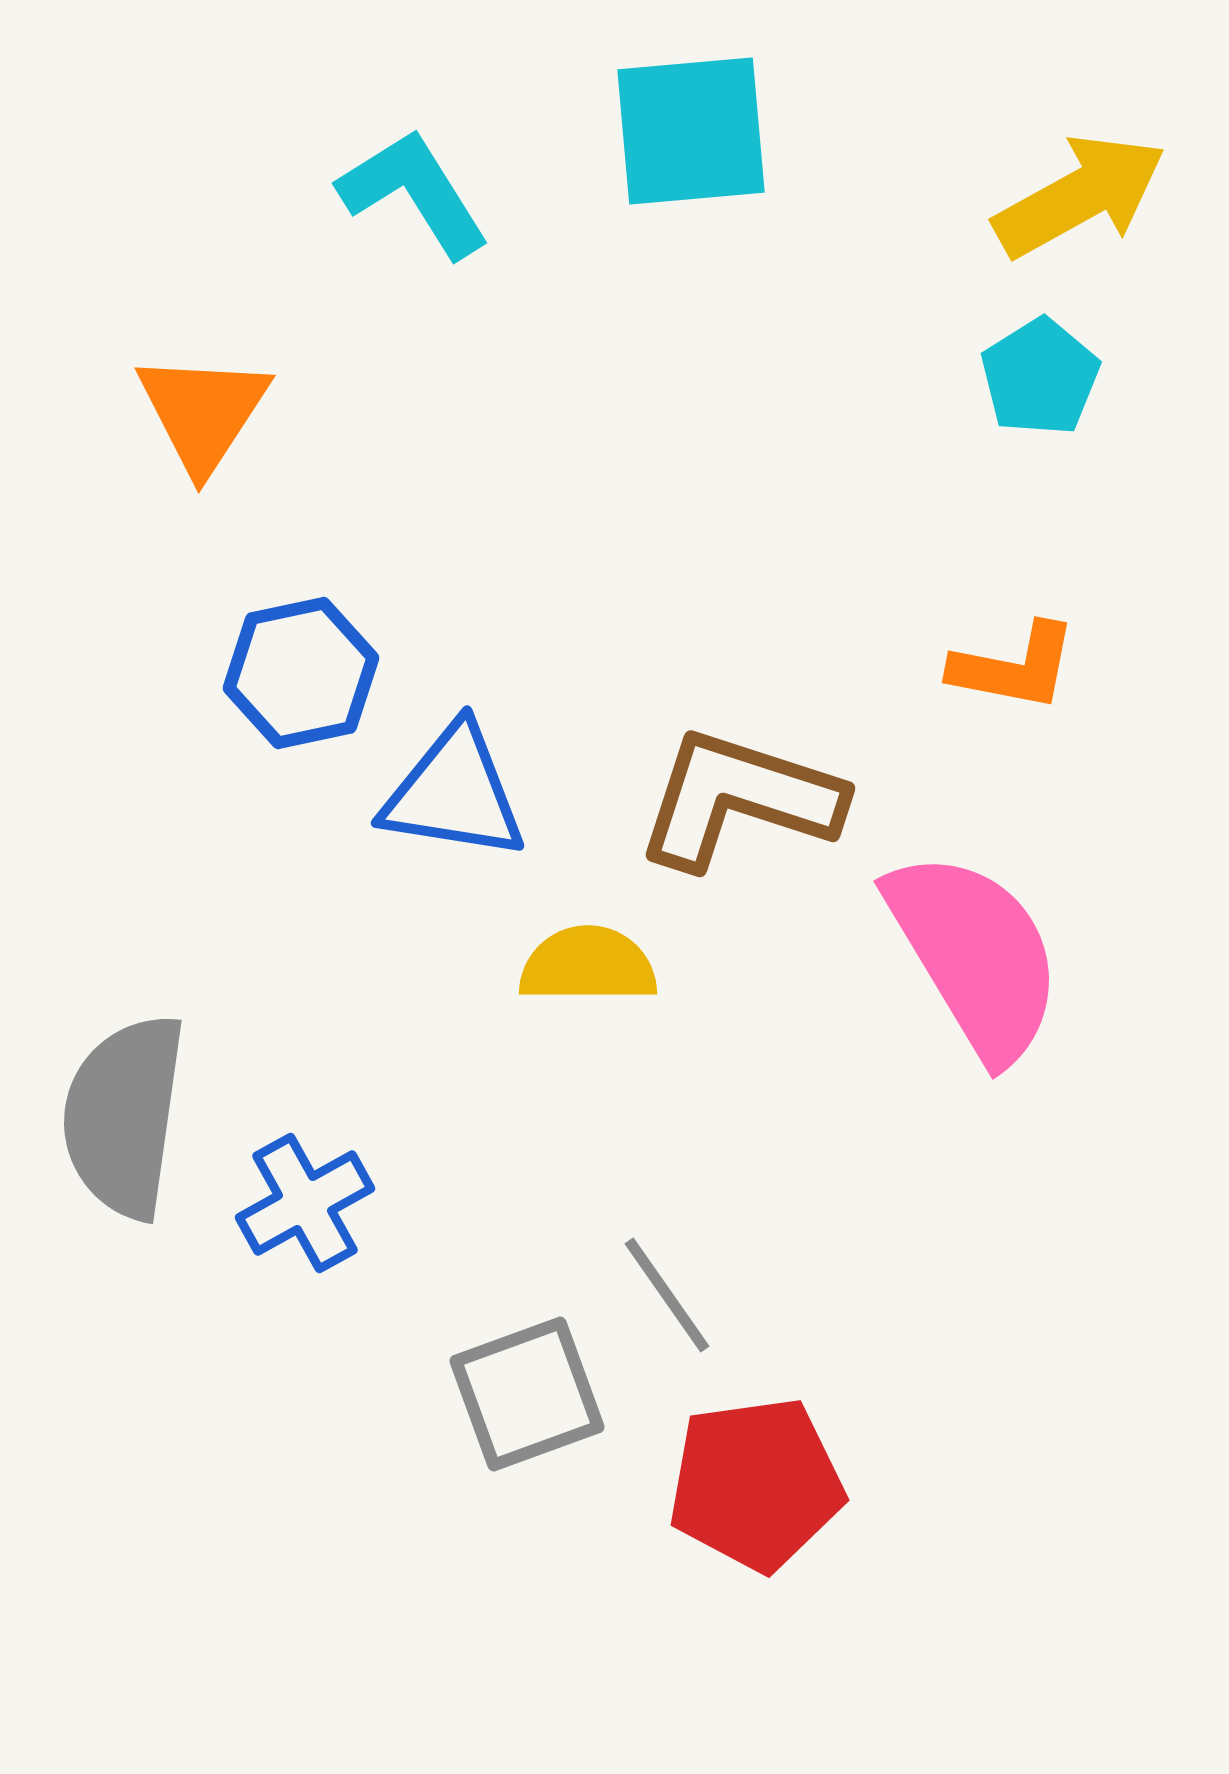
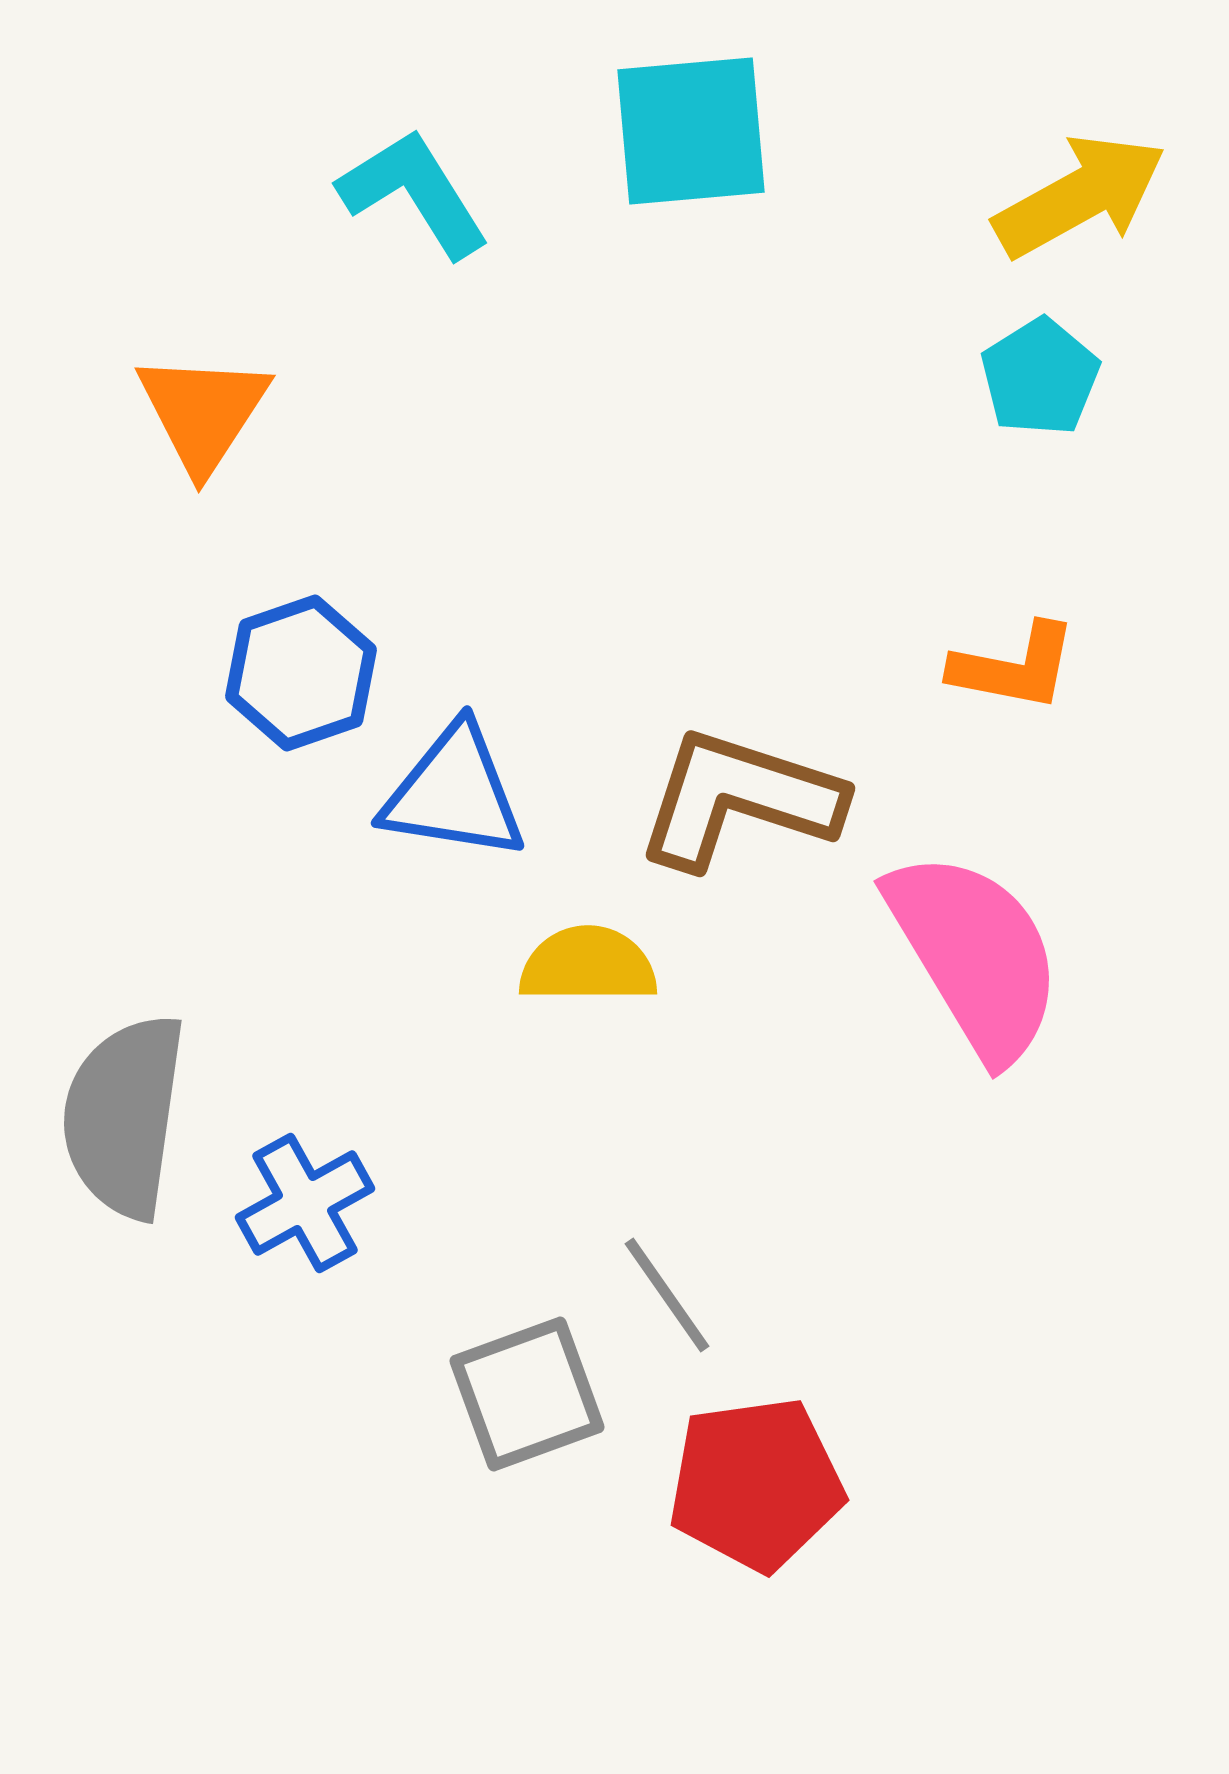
blue hexagon: rotated 7 degrees counterclockwise
